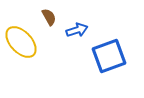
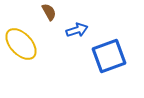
brown semicircle: moved 5 px up
yellow ellipse: moved 2 px down
